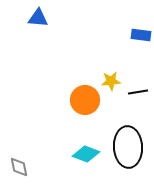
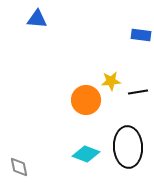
blue triangle: moved 1 px left, 1 px down
orange circle: moved 1 px right
